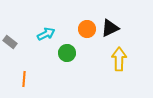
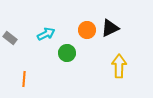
orange circle: moved 1 px down
gray rectangle: moved 4 px up
yellow arrow: moved 7 px down
